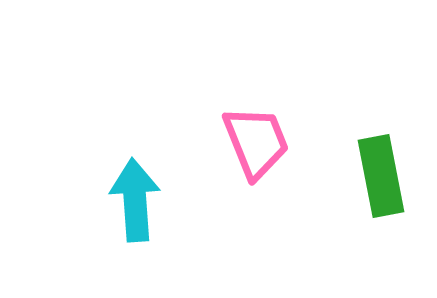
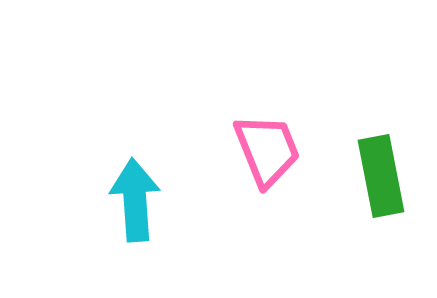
pink trapezoid: moved 11 px right, 8 px down
